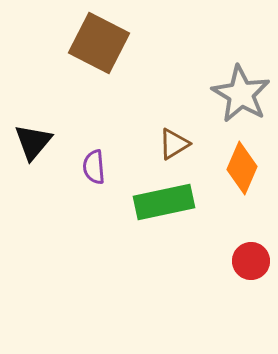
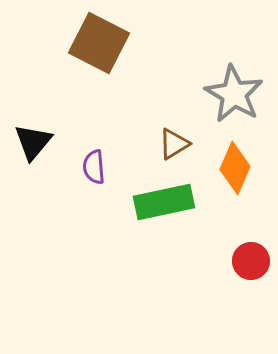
gray star: moved 7 px left
orange diamond: moved 7 px left
